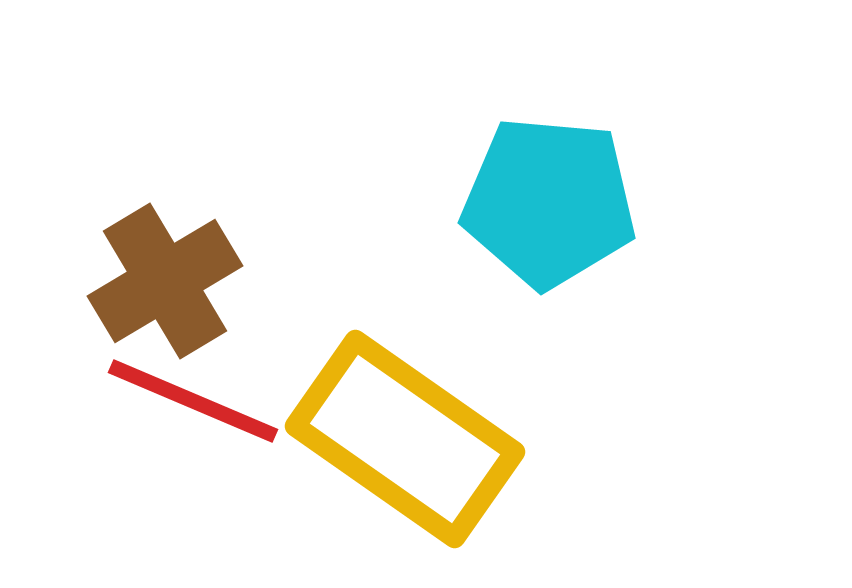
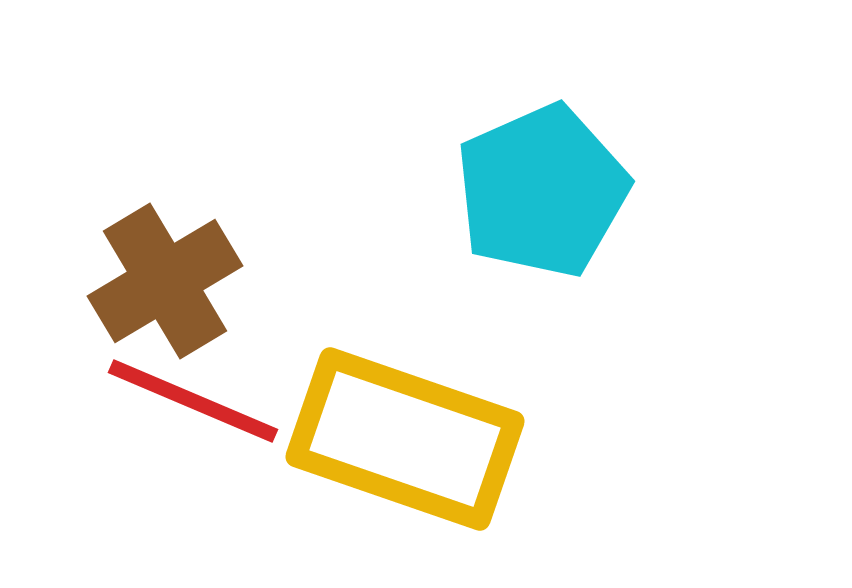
cyan pentagon: moved 7 px left, 11 px up; rotated 29 degrees counterclockwise
yellow rectangle: rotated 16 degrees counterclockwise
